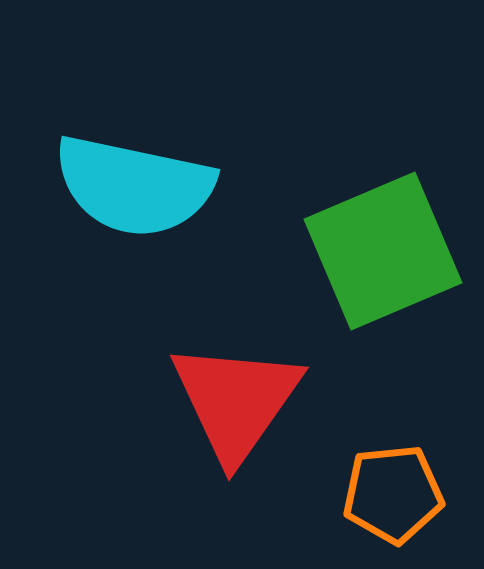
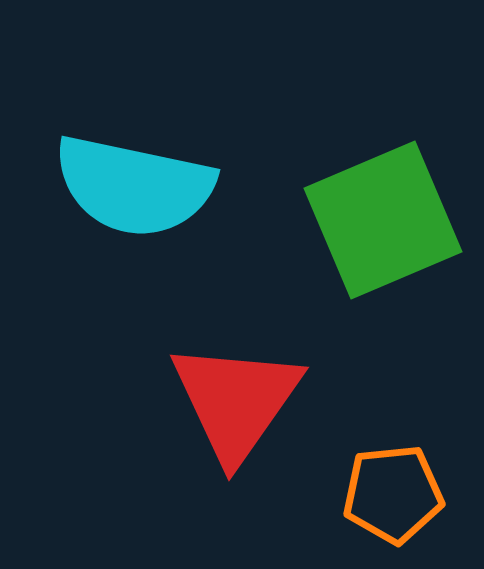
green square: moved 31 px up
